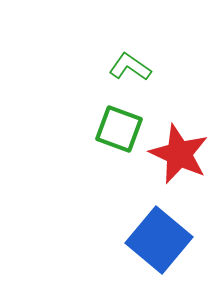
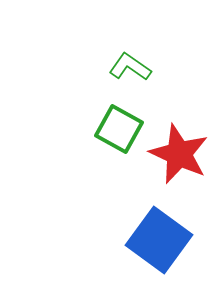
green square: rotated 9 degrees clockwise
blue square: rotated 4 degrees counterclockwise
